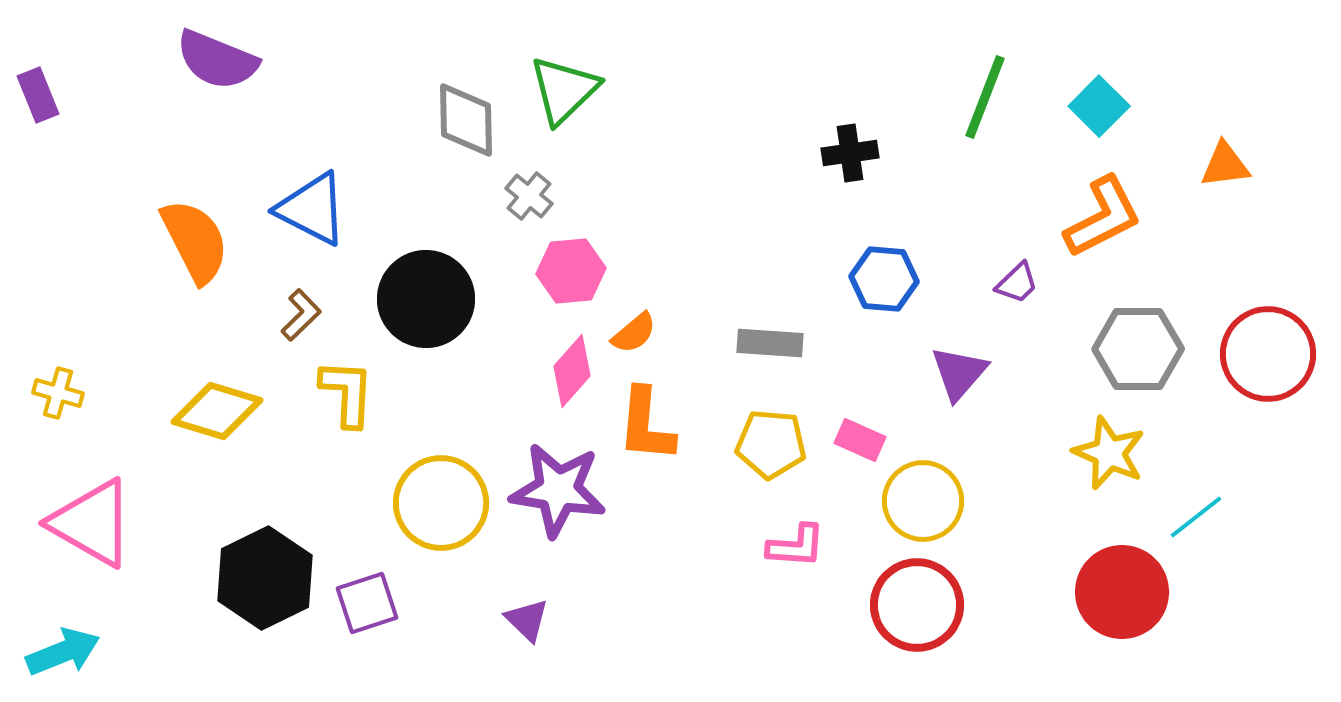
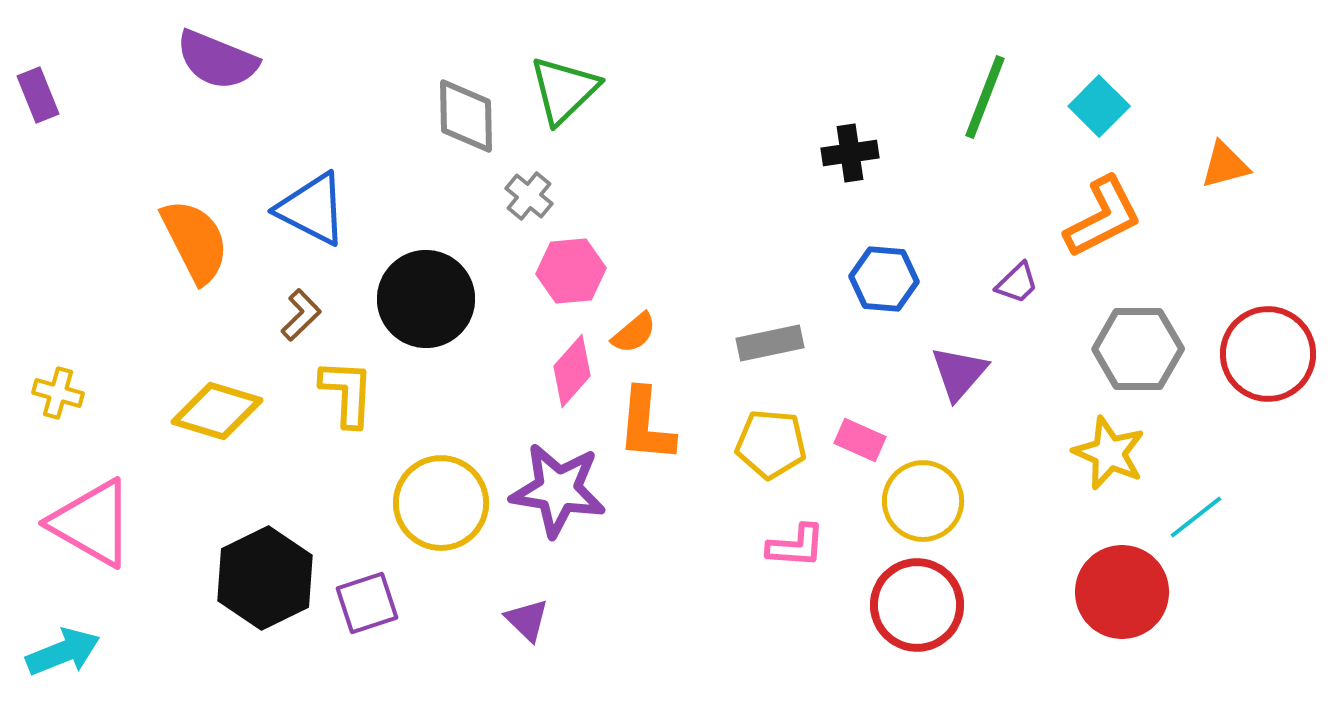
gray diamond at (466, 120): moved 4 px up
orange triangle at (1225, 165): rotated 8 degrees counterclockwise
gray rectangle at (770, 343): rotated 16 degrees counterclockwise
